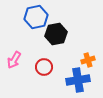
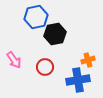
black hexagon: moved 1 px left
pink arrow: rotated 66 degrees counterclockwise
red circle: moved 1 px right
